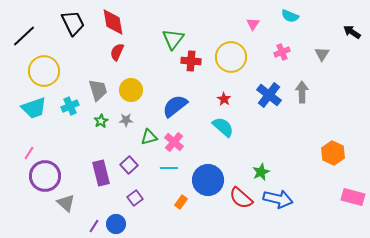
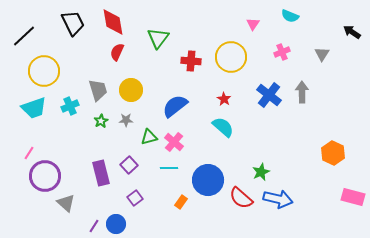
green triangle at (173, 39): moved 15 px left, 1 px up
